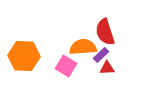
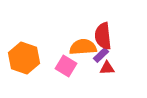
red semicircle: moved 2 px left, 4 px down; rotated 12 degrees clockwise
orange hexagon: moved 2 px down; rotated 16 degrees clockwise
